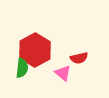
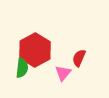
red semicircle: rotated 126 degrees clockwise
pink triangle: rotated 30 degrees clockwise
